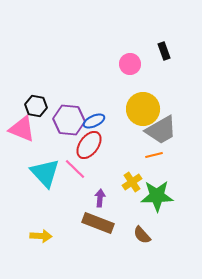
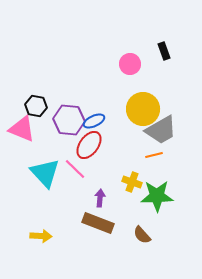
yellow cross: rotated 36 degrees counterclockwise
